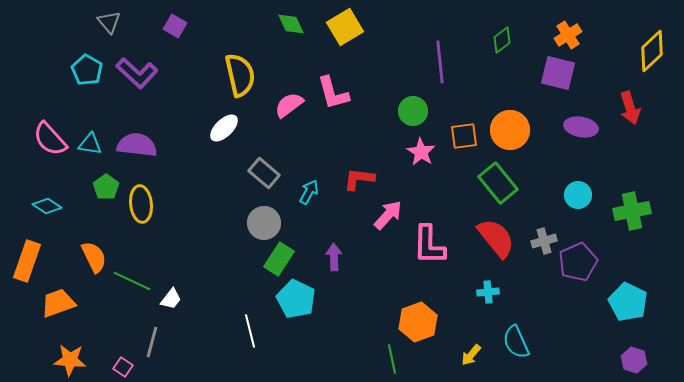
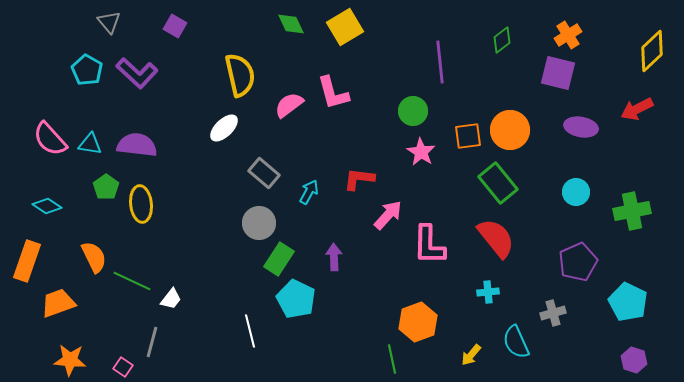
red arrow at (630, 108): moved 7 px right, 1 px down; rotated 80 degrees clockwise
orange square at (464, 136): moved 4 px right
cyan circle at (578, 195): moved 2 px left, 3 px up
gray circle at (264, 223): moved 5 px left
gray cross at (544, 241): moved 9 px right, 72 px down
